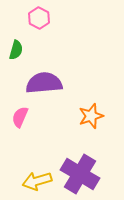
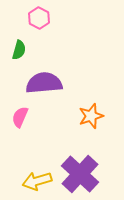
green semicircle: moved 3 px right
purple cross: rotated 12 degrees clockwise
